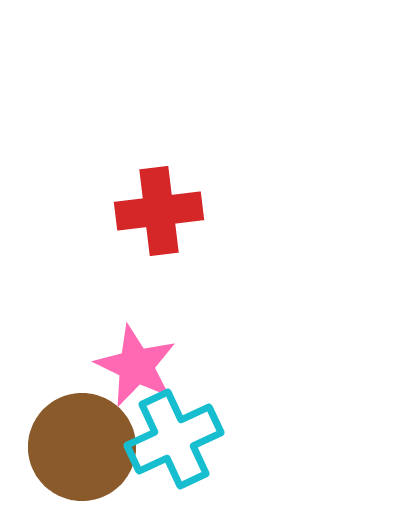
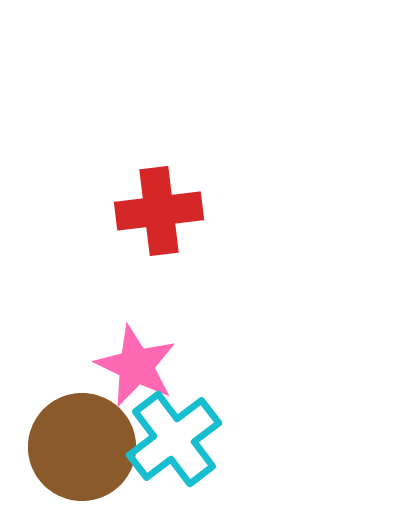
cyan cross: rotated 12 degrees counterclockwise
